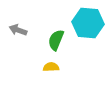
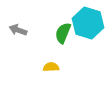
cyan hexagon: rotated 12 degrees clockwise
green semicircle: moved 7 px right, 7 px up
